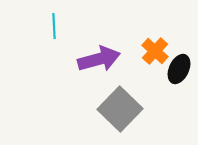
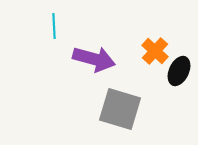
purple arrow: moved 5 px left; rotated 30 degrees clockwise
black ellipse: moved 2 px down
gray square: rotated 27 degrees counterclockwise
